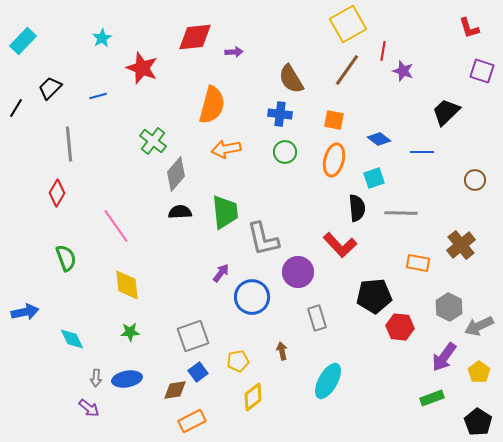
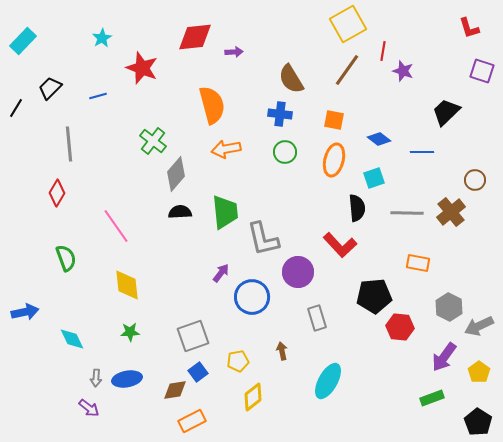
orange semicircle at (212, 105): rotated 30 degrees counterclockwise
gray line at (401, 213): moved 6 px right
brown cross at (461, 245): moved 10 px left, 33 px up
